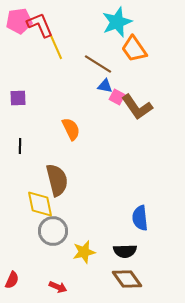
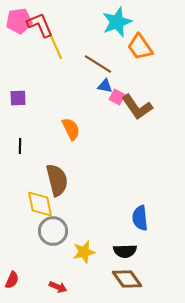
orange trapezoid: moved 6 px right, 2 px up
